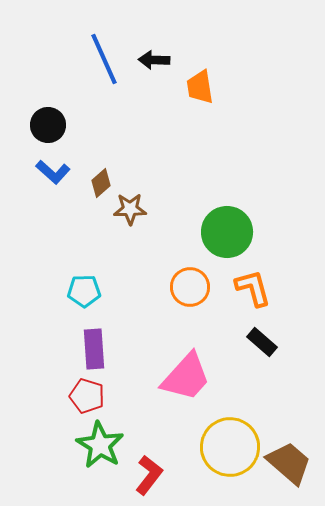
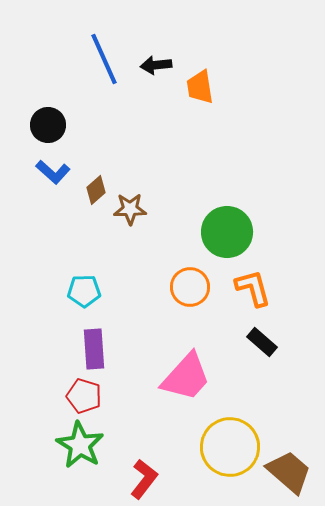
black arrow: moved 2 px right, 5 px down; rotated 8 degrees counterclockwise
brown diamond: moved 5 px left, 7 px down
red pentagon: moved 3 px left
green star: moved 20 px left
brown trapezoid: moved 9 px down
red L-shape: moved 5 px left, 4 px down
